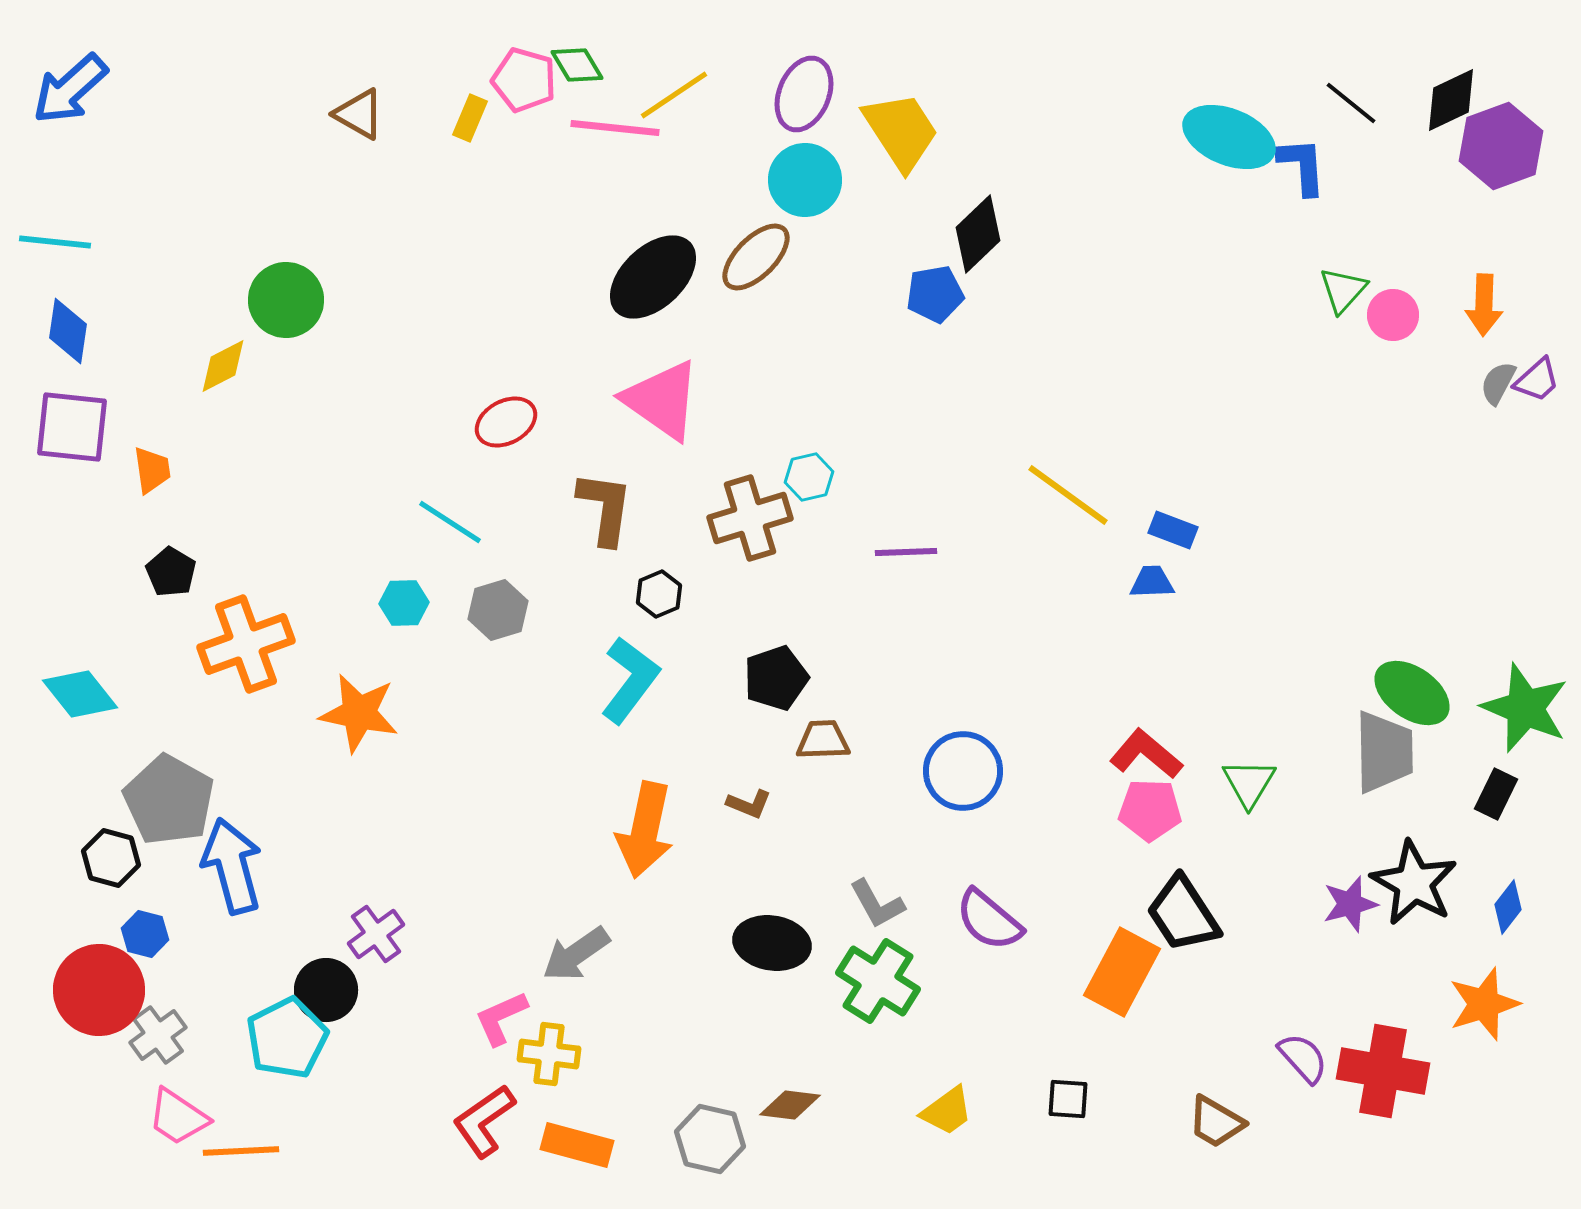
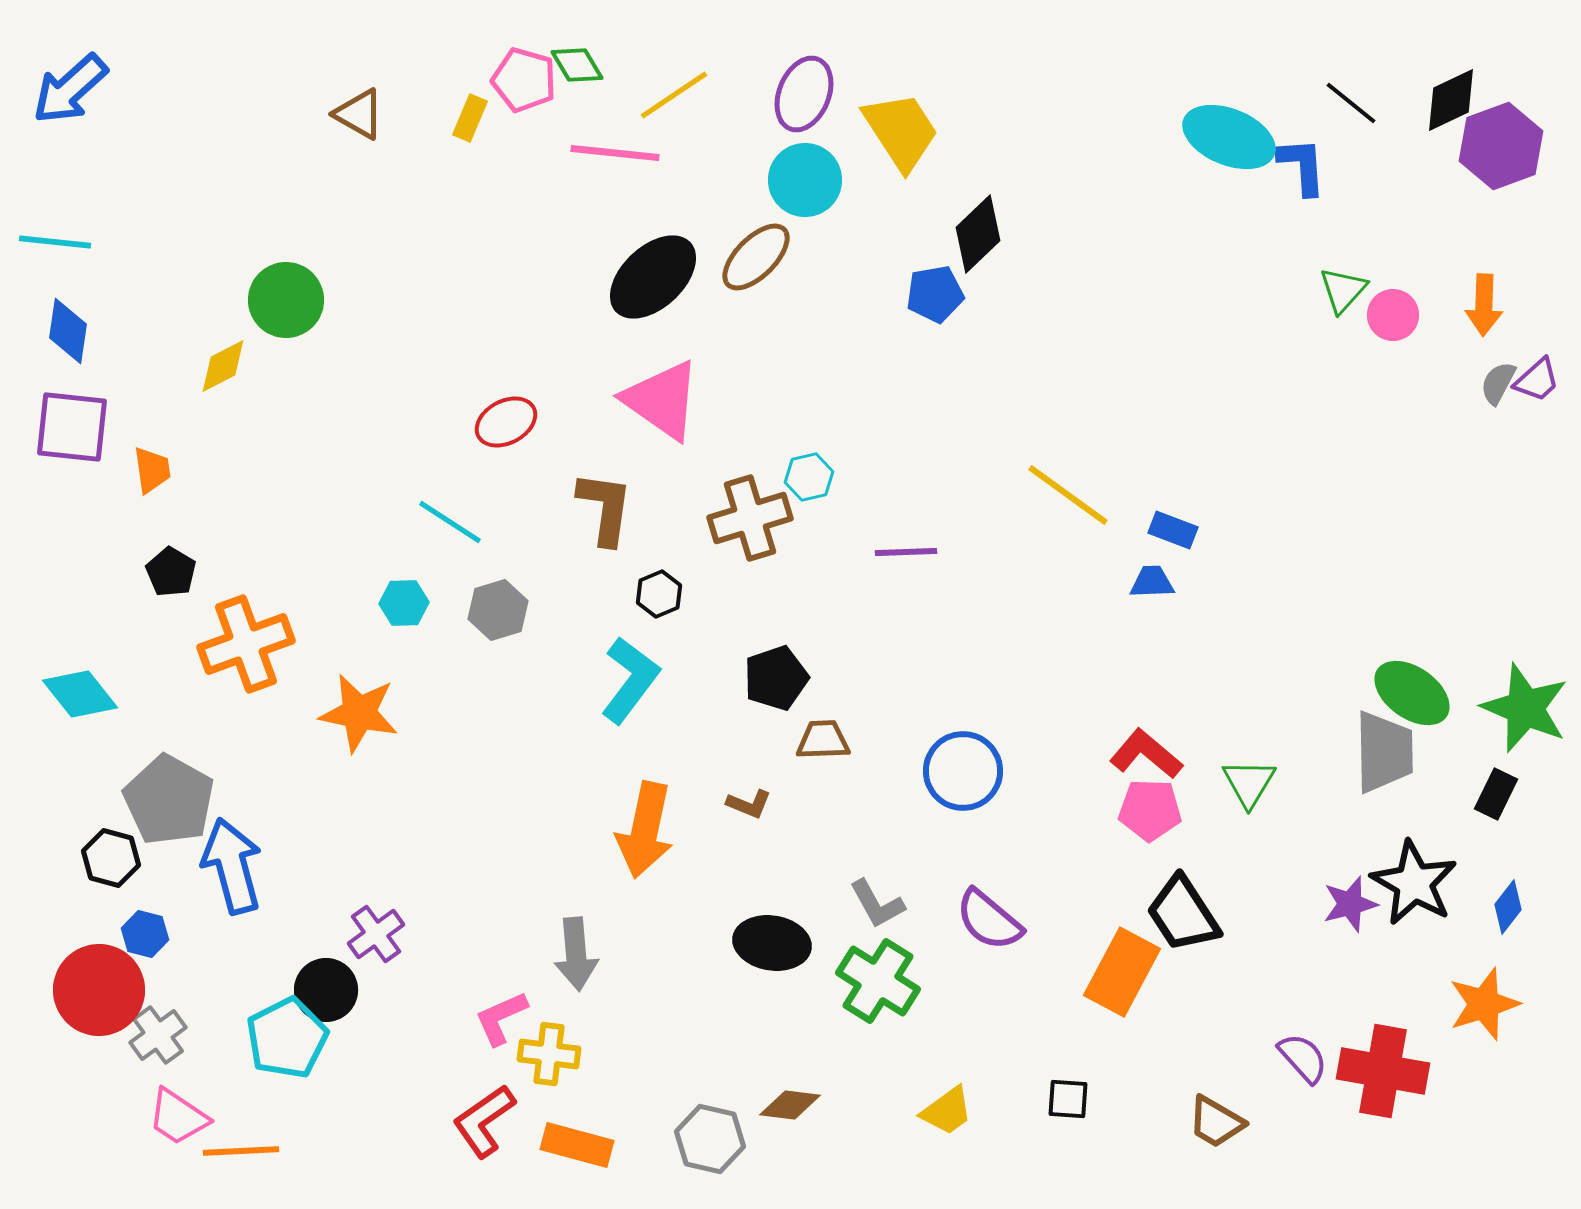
pink line at (615, 128): moved 25 px down
gray arrow at (576, 954): rotated 60 degrees counterclockwise
